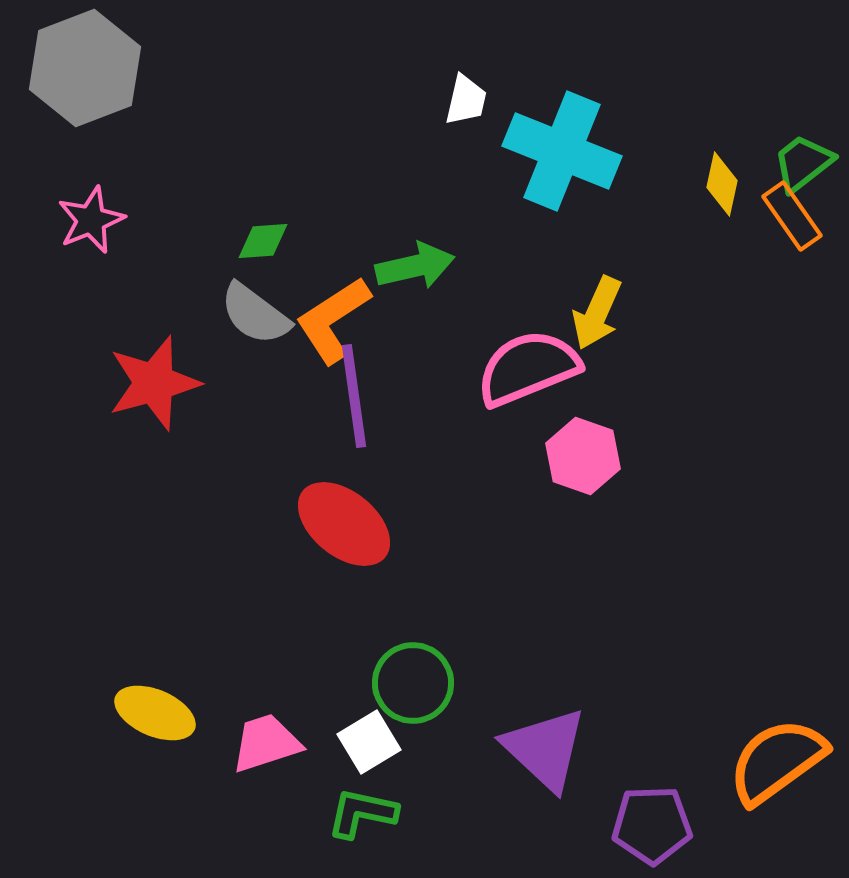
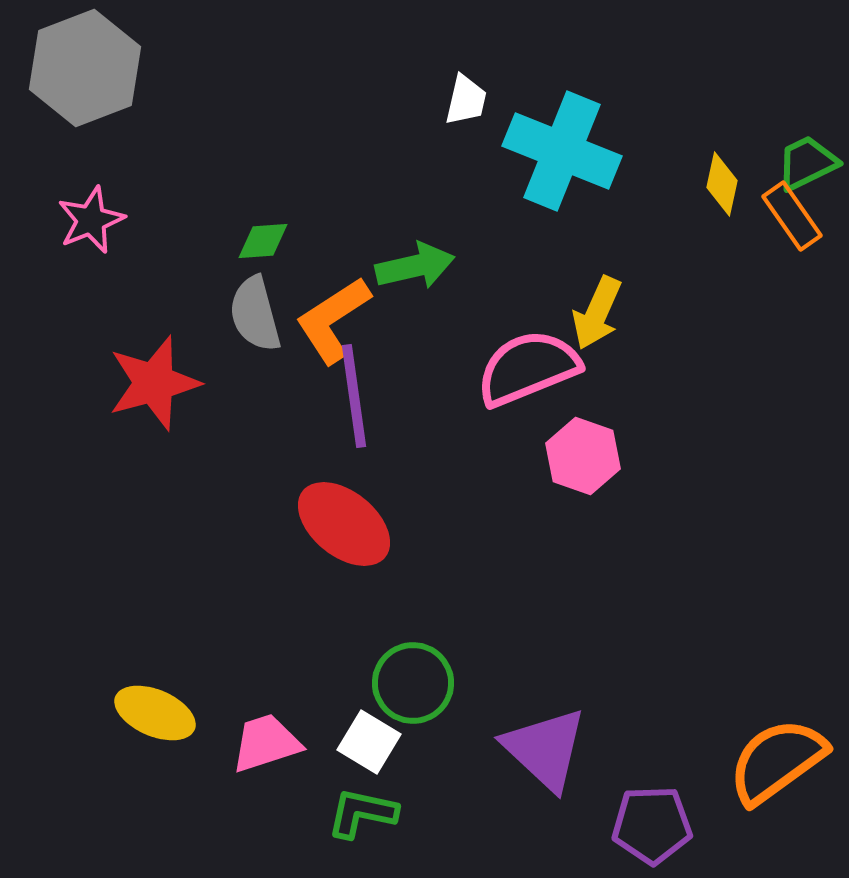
green trapezoid: moved 4 px right; rotated 12 degrees clockwise
gray semicircle: rotated 38 degrees clockwise
white square: rotated 28 degrees counterclockwise
